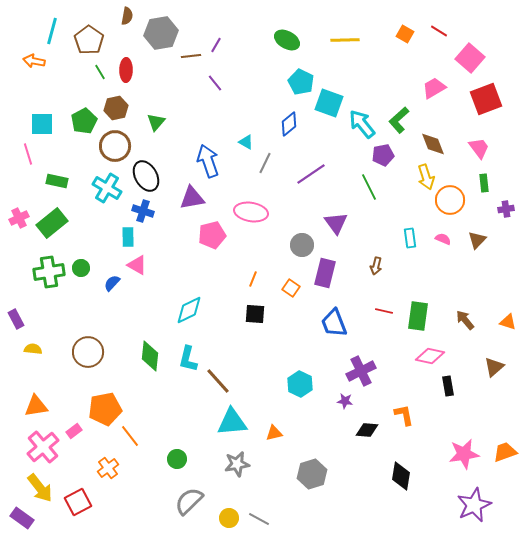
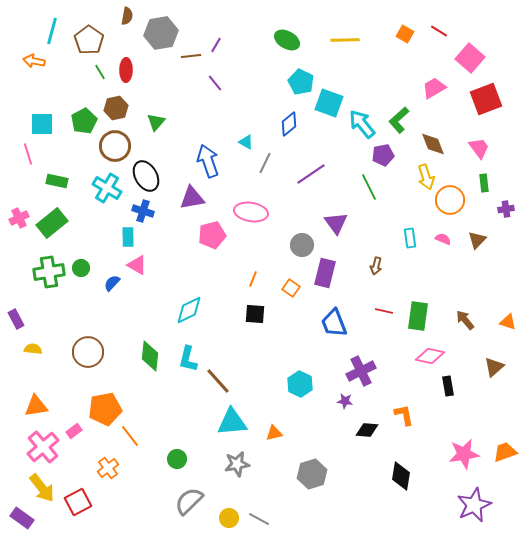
yellow arrow at (40, 488): moved 2 px right
